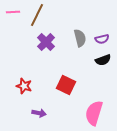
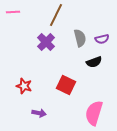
brown line: moved 19 px right
black semicircle: moved 9 px left, 2 px down
